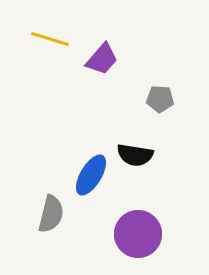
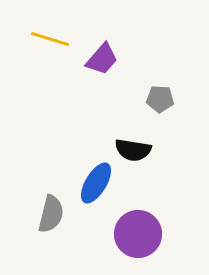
black semicircle: moved 2 px left, 5 px up
blue ellipse: moved 5 px right, 8 px down
